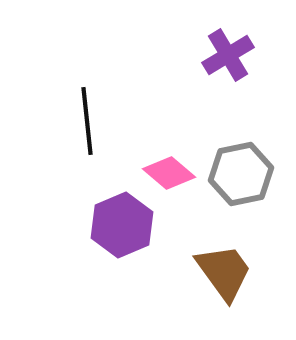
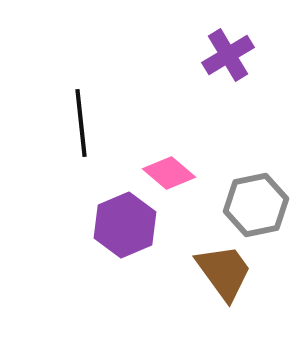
black line: moved 6 px left, 2 px down
gray hexagon: moved 15 px right, 31 px down
purple hexagon: moved 3 px right
